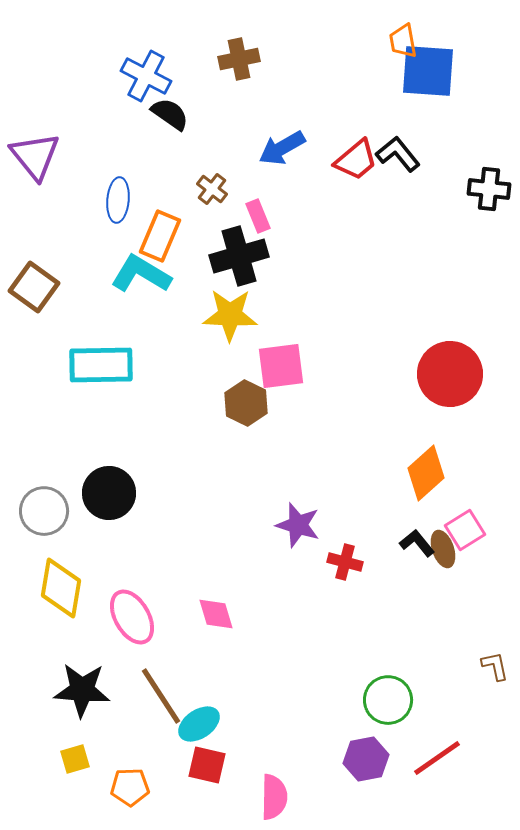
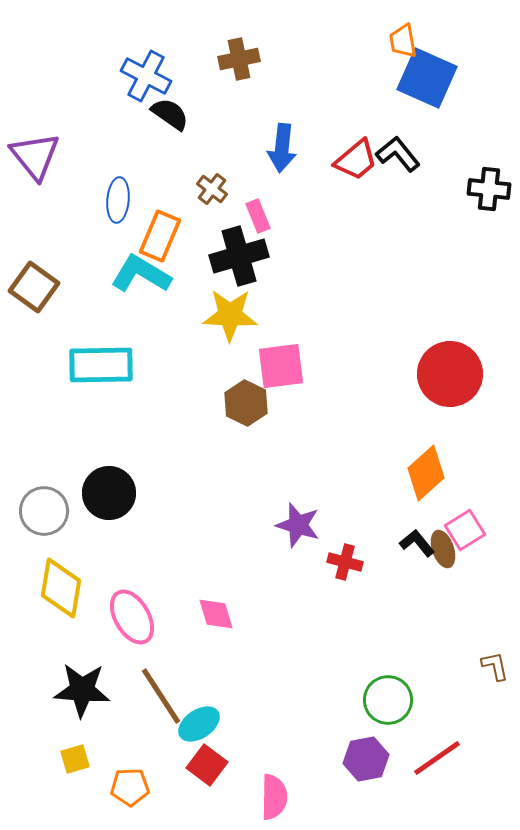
blue square at (428, 71): moved 1 px left, 7 px down; rotated 20 degrees clockwise
blue arrow at (282, 148): rotated 54 degrees counterclockwise
red square at (207, 765): rotated 24 degrees clockwise
